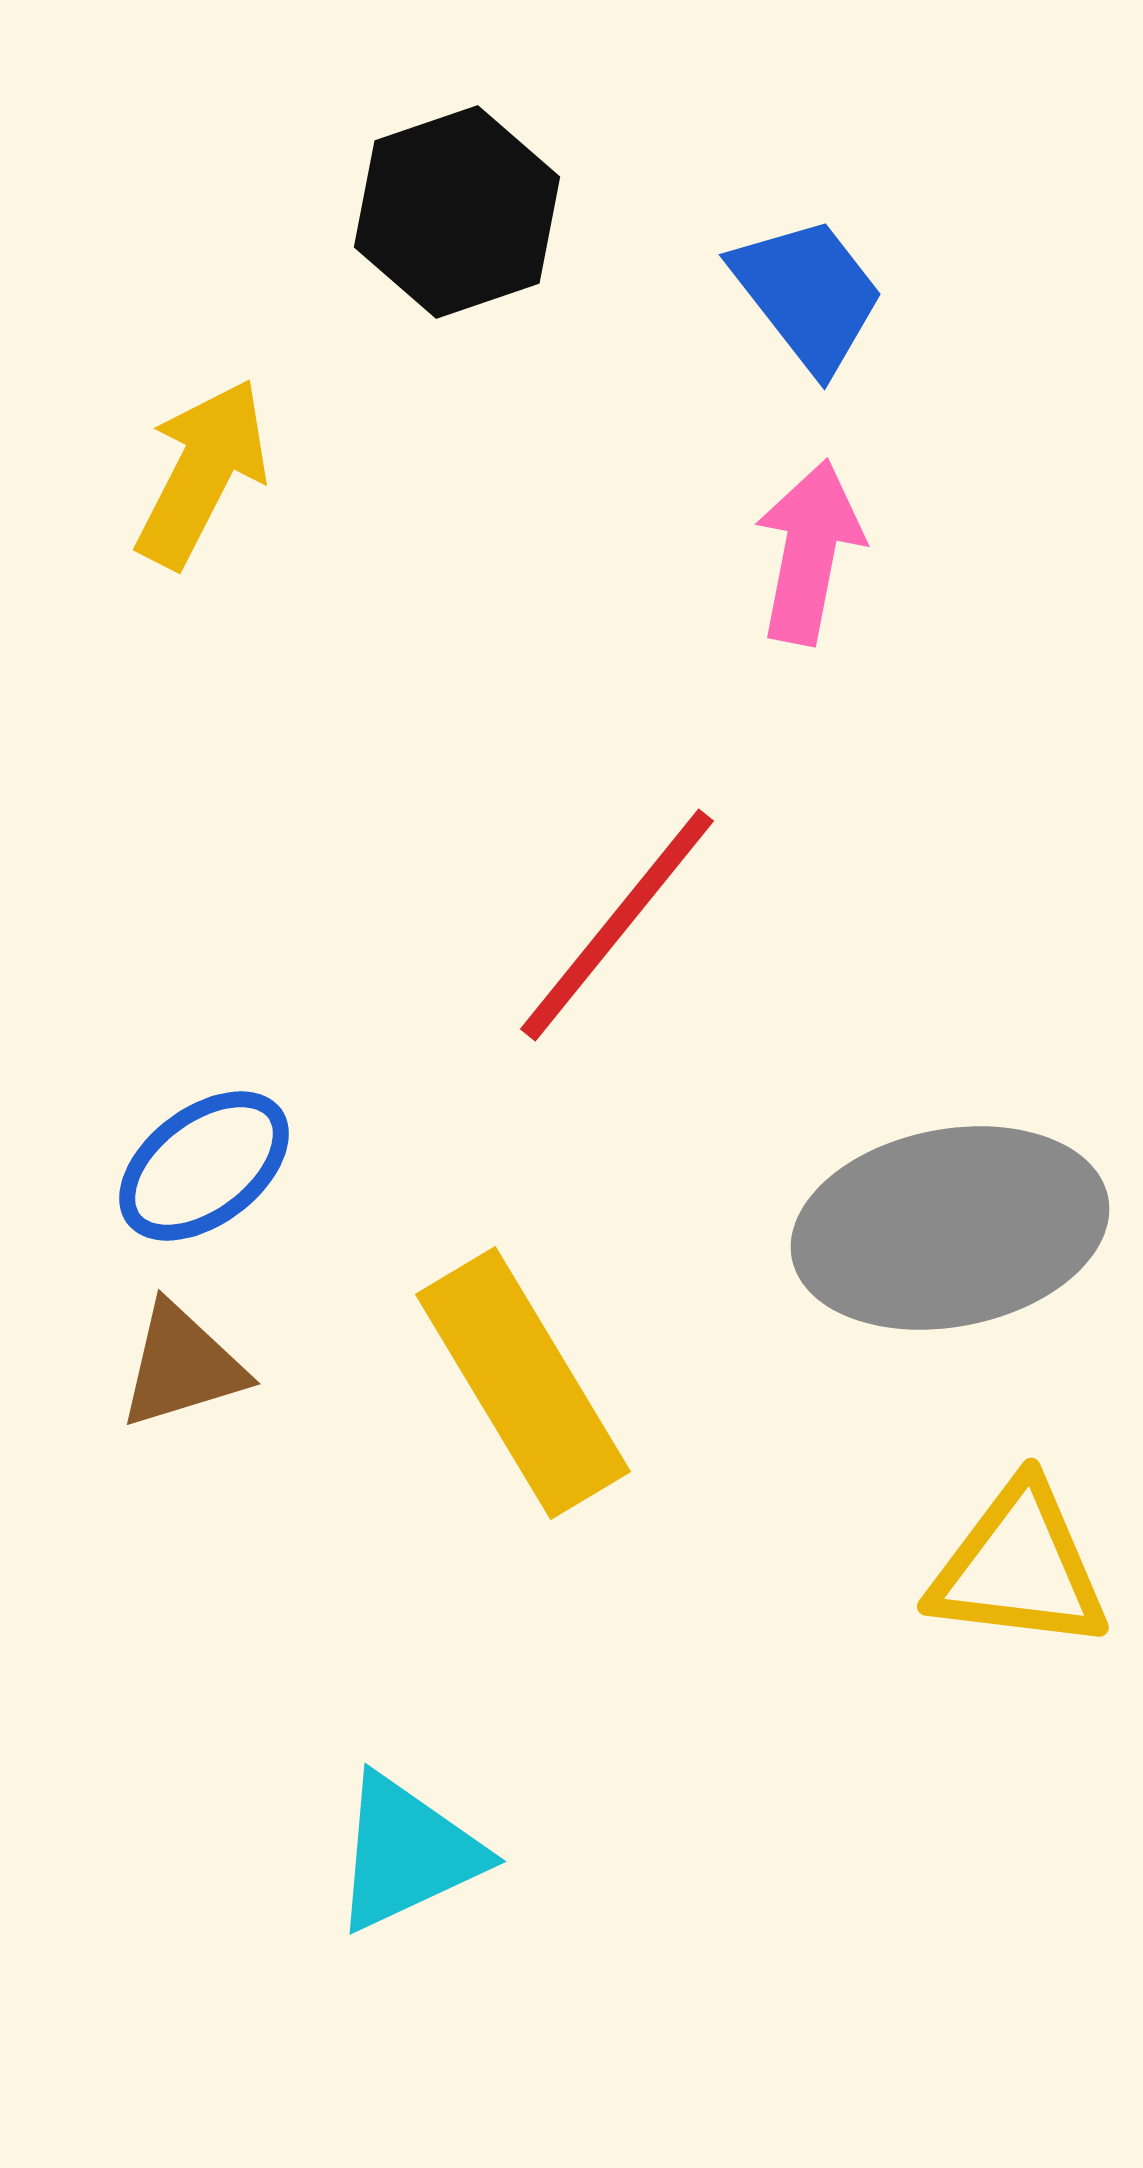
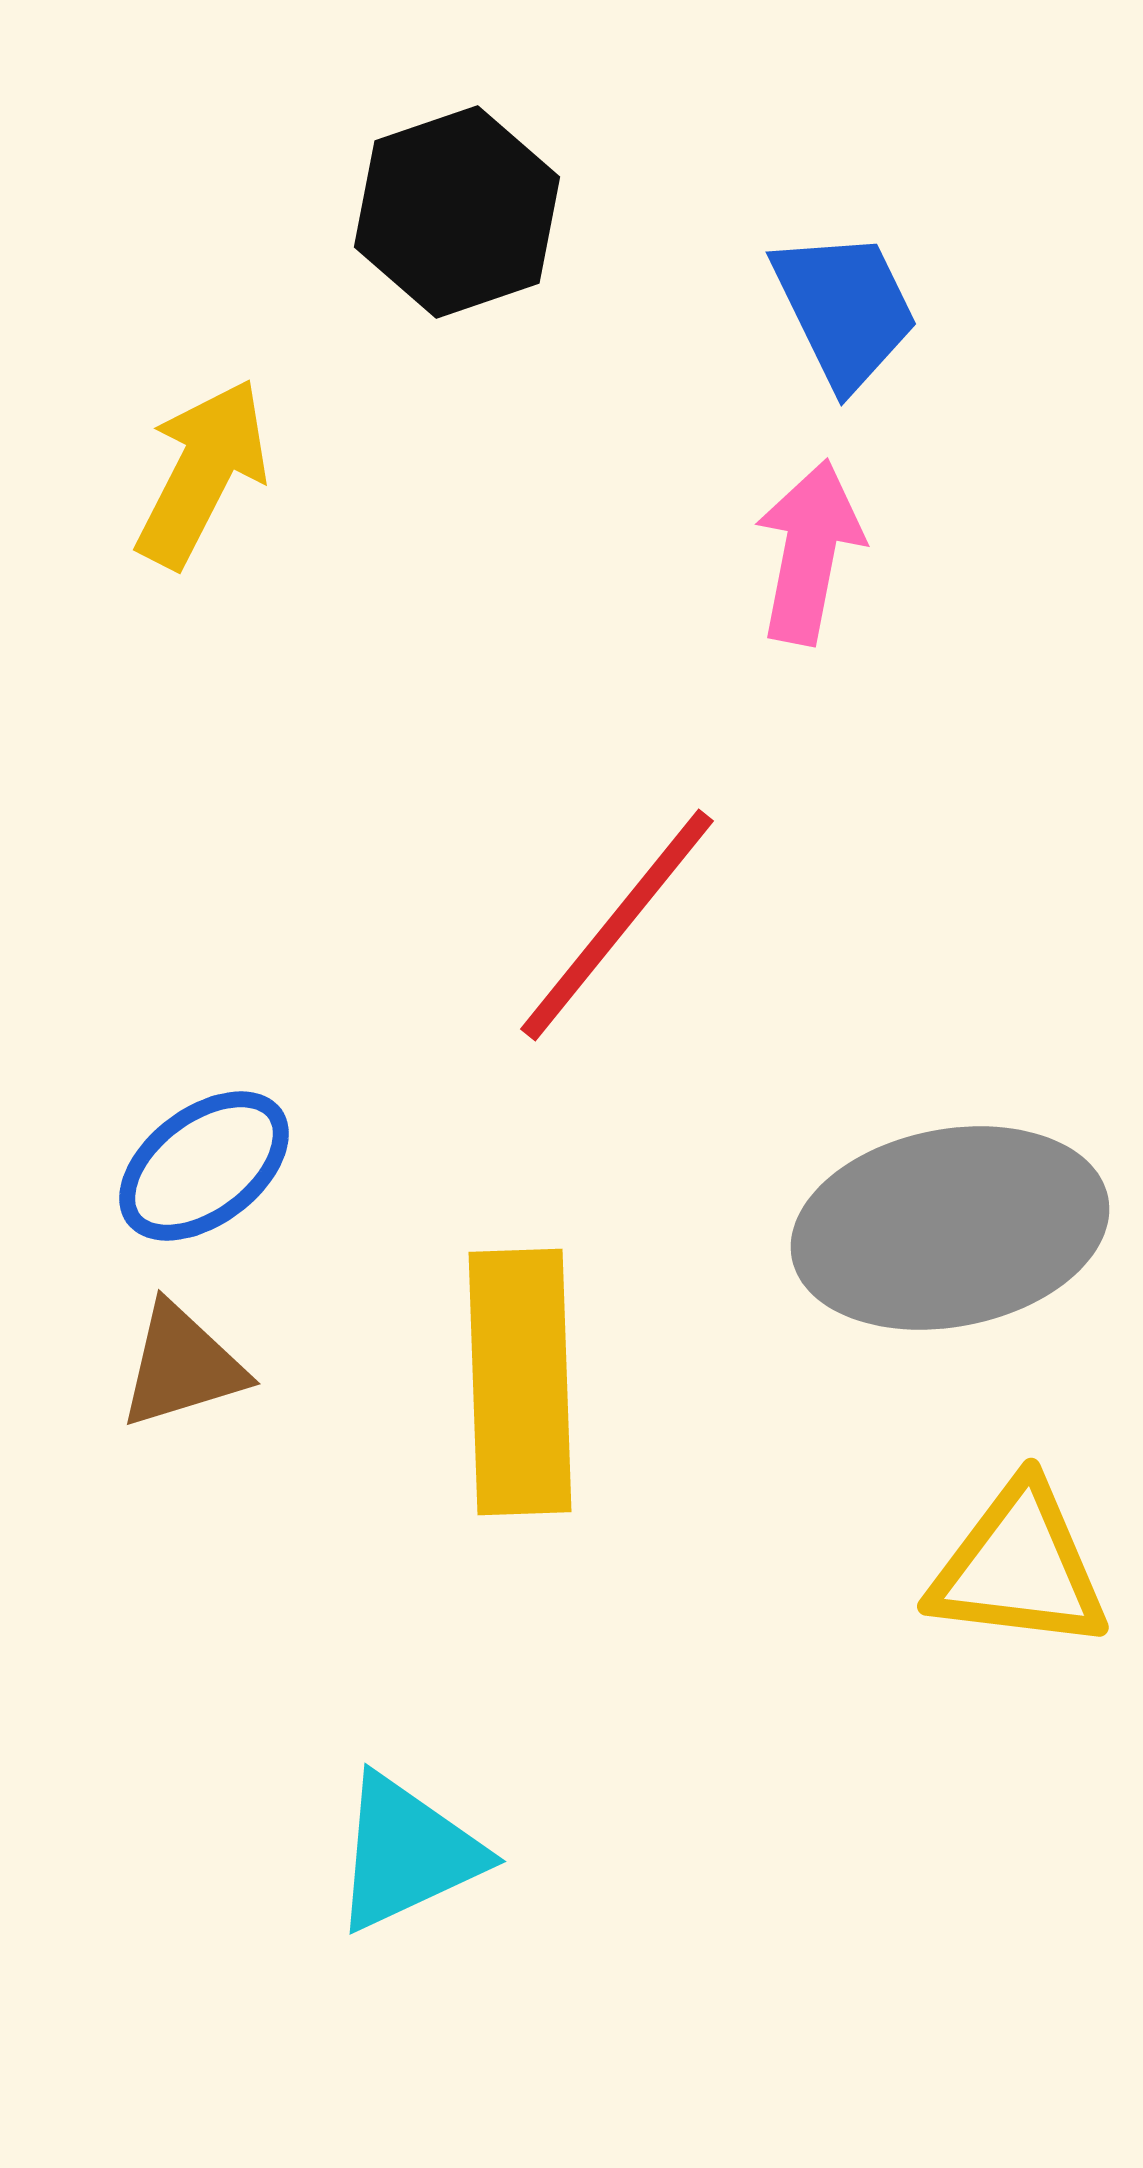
blue trapezoid: moved 37 px right, 15 px down; rotated 12 degrees clockwise
yellow rectangle: moved 3 px left, 1 px up; rotated 29 degrees clockwise
